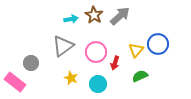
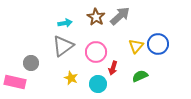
brown star: moved 2 px right, 2 px down
cyan arrow: moved 6 px left, 4 px down
yellow triangle: moved 4 px up
red arrow: moved 2 px left, 5 px down
pink rectangle: rotated 25 degrees counterclockwise
